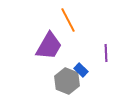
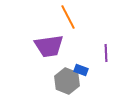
orange line: moved 3 px up
purple trapezoid: rotated 52 degrees clockwise
blue rectangle: rotated 24 degrees counterclockwise
